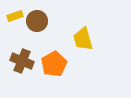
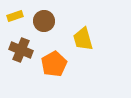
brown circle: moved 7 px right
brown cross: moved 1 px left, 11 px up
